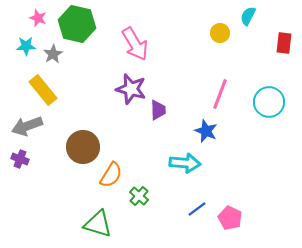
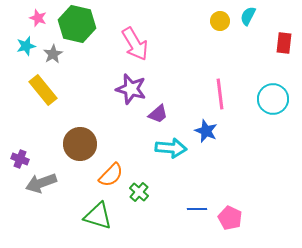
yellow circle: moved 12 px up
cyan star: rotated 12 degrees counterclockwise
pink line: rotated 28 degrees counterclockwise
cyan circle: moved 4 px right, 3 px up
purple trapezoid: moved 4 px down; rotated 50 degrees clockwise
gray arrow: moved 14 px right, 57 px down
brown circle: moved 3 px left, 3 px up
cyan arrow: moved 14 px left, 15 px up
orange semicircle: rotated 12 degrees clockwise
green cross: moved 4 px up
blue line: rotated 36 degrees clockwise
green triangle: moved 8 px up
